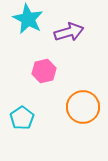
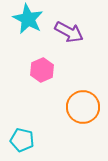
purple arrow: rotated 44 degrees clockwise
pink hexagon: moved 2 px left, 1 px up; rotated 10 degrees counterclockwise
cyan pentagon: moved 22 px down; rotated 25 degrees counterclockwise
